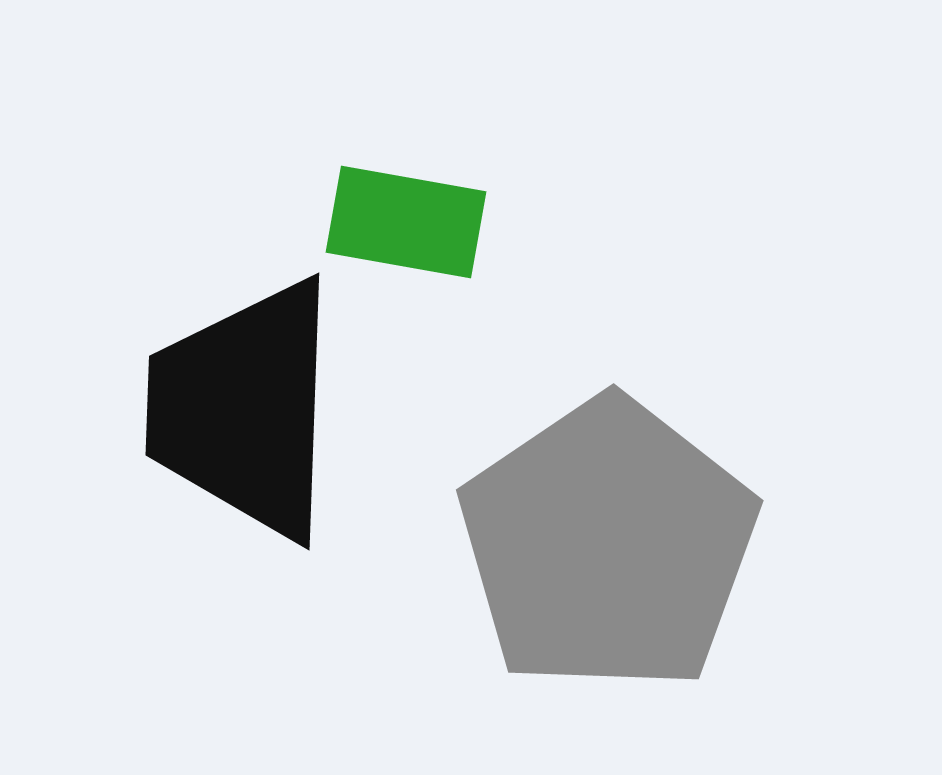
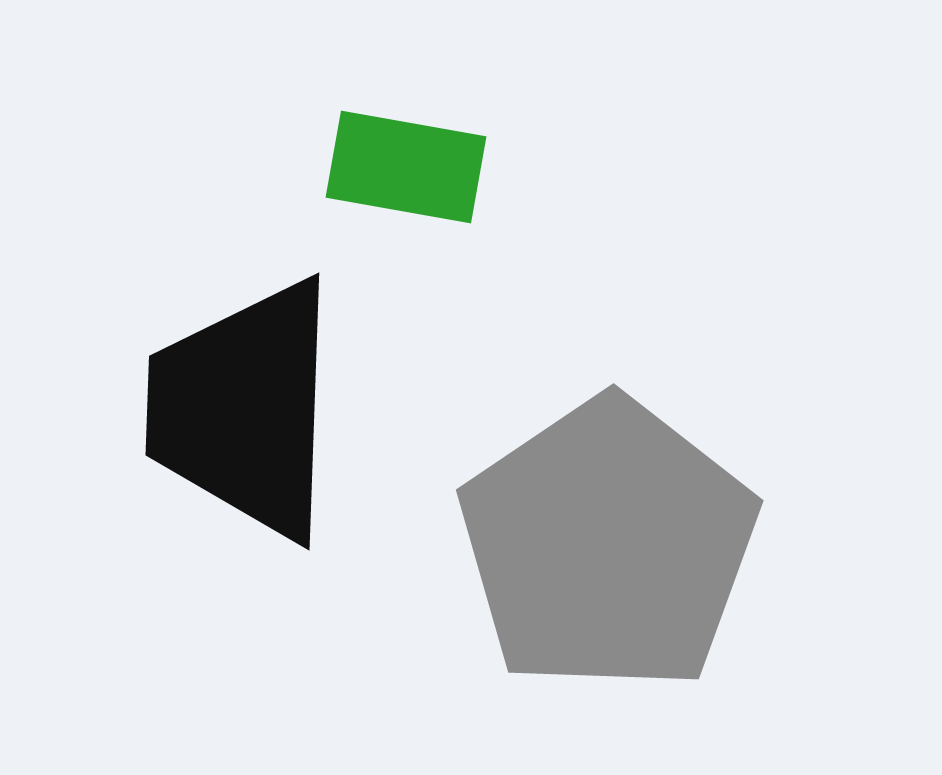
green rectangle: moved 55 px up
